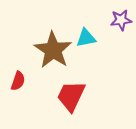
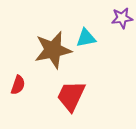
purple star: moved 1 px right, 2 px up
brown star: rotated 27 degrees clockwise
red semicircle: moved 4 px down
